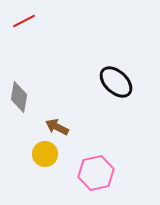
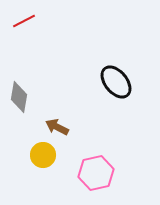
black ellipse: rotated 8 degrees clockwise
yellow circle: moved 2 px left, 1 px down
